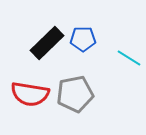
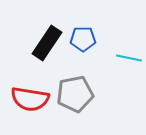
black rectangle: rotated 12 degrees counterclockwise
cyan line: rotated 20 degrees counterclockwise
red semicircle: moved 5 px down
